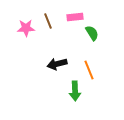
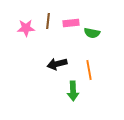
pink rectangle: moved 4 px left, 6 px down
brown line: rotated 28 degrees clockwise
green semicircle: rotated 133 degrees clockwise
orange line: rotated 12 degrees clockwise
green arrow: moved 2 px left
